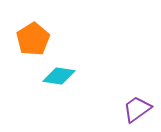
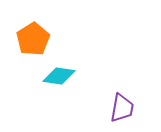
purple trapezoid: moved 15 px left, 1 px up; rotated 136 degrees clockwise
